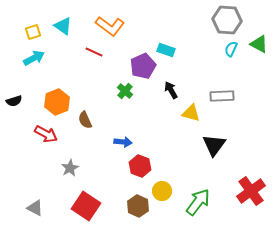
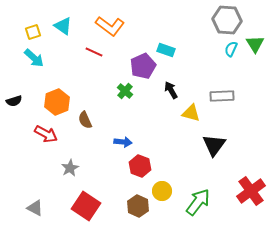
green triangle: moved 4 px left; rotated 30 degrees clockwise
cyan arrow: rotated 70 degrees clockwise
